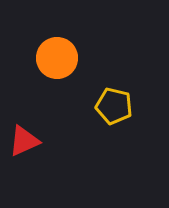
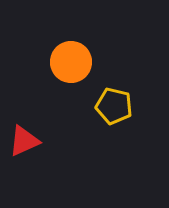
orange circle: moved 14 px right, 4 px down
